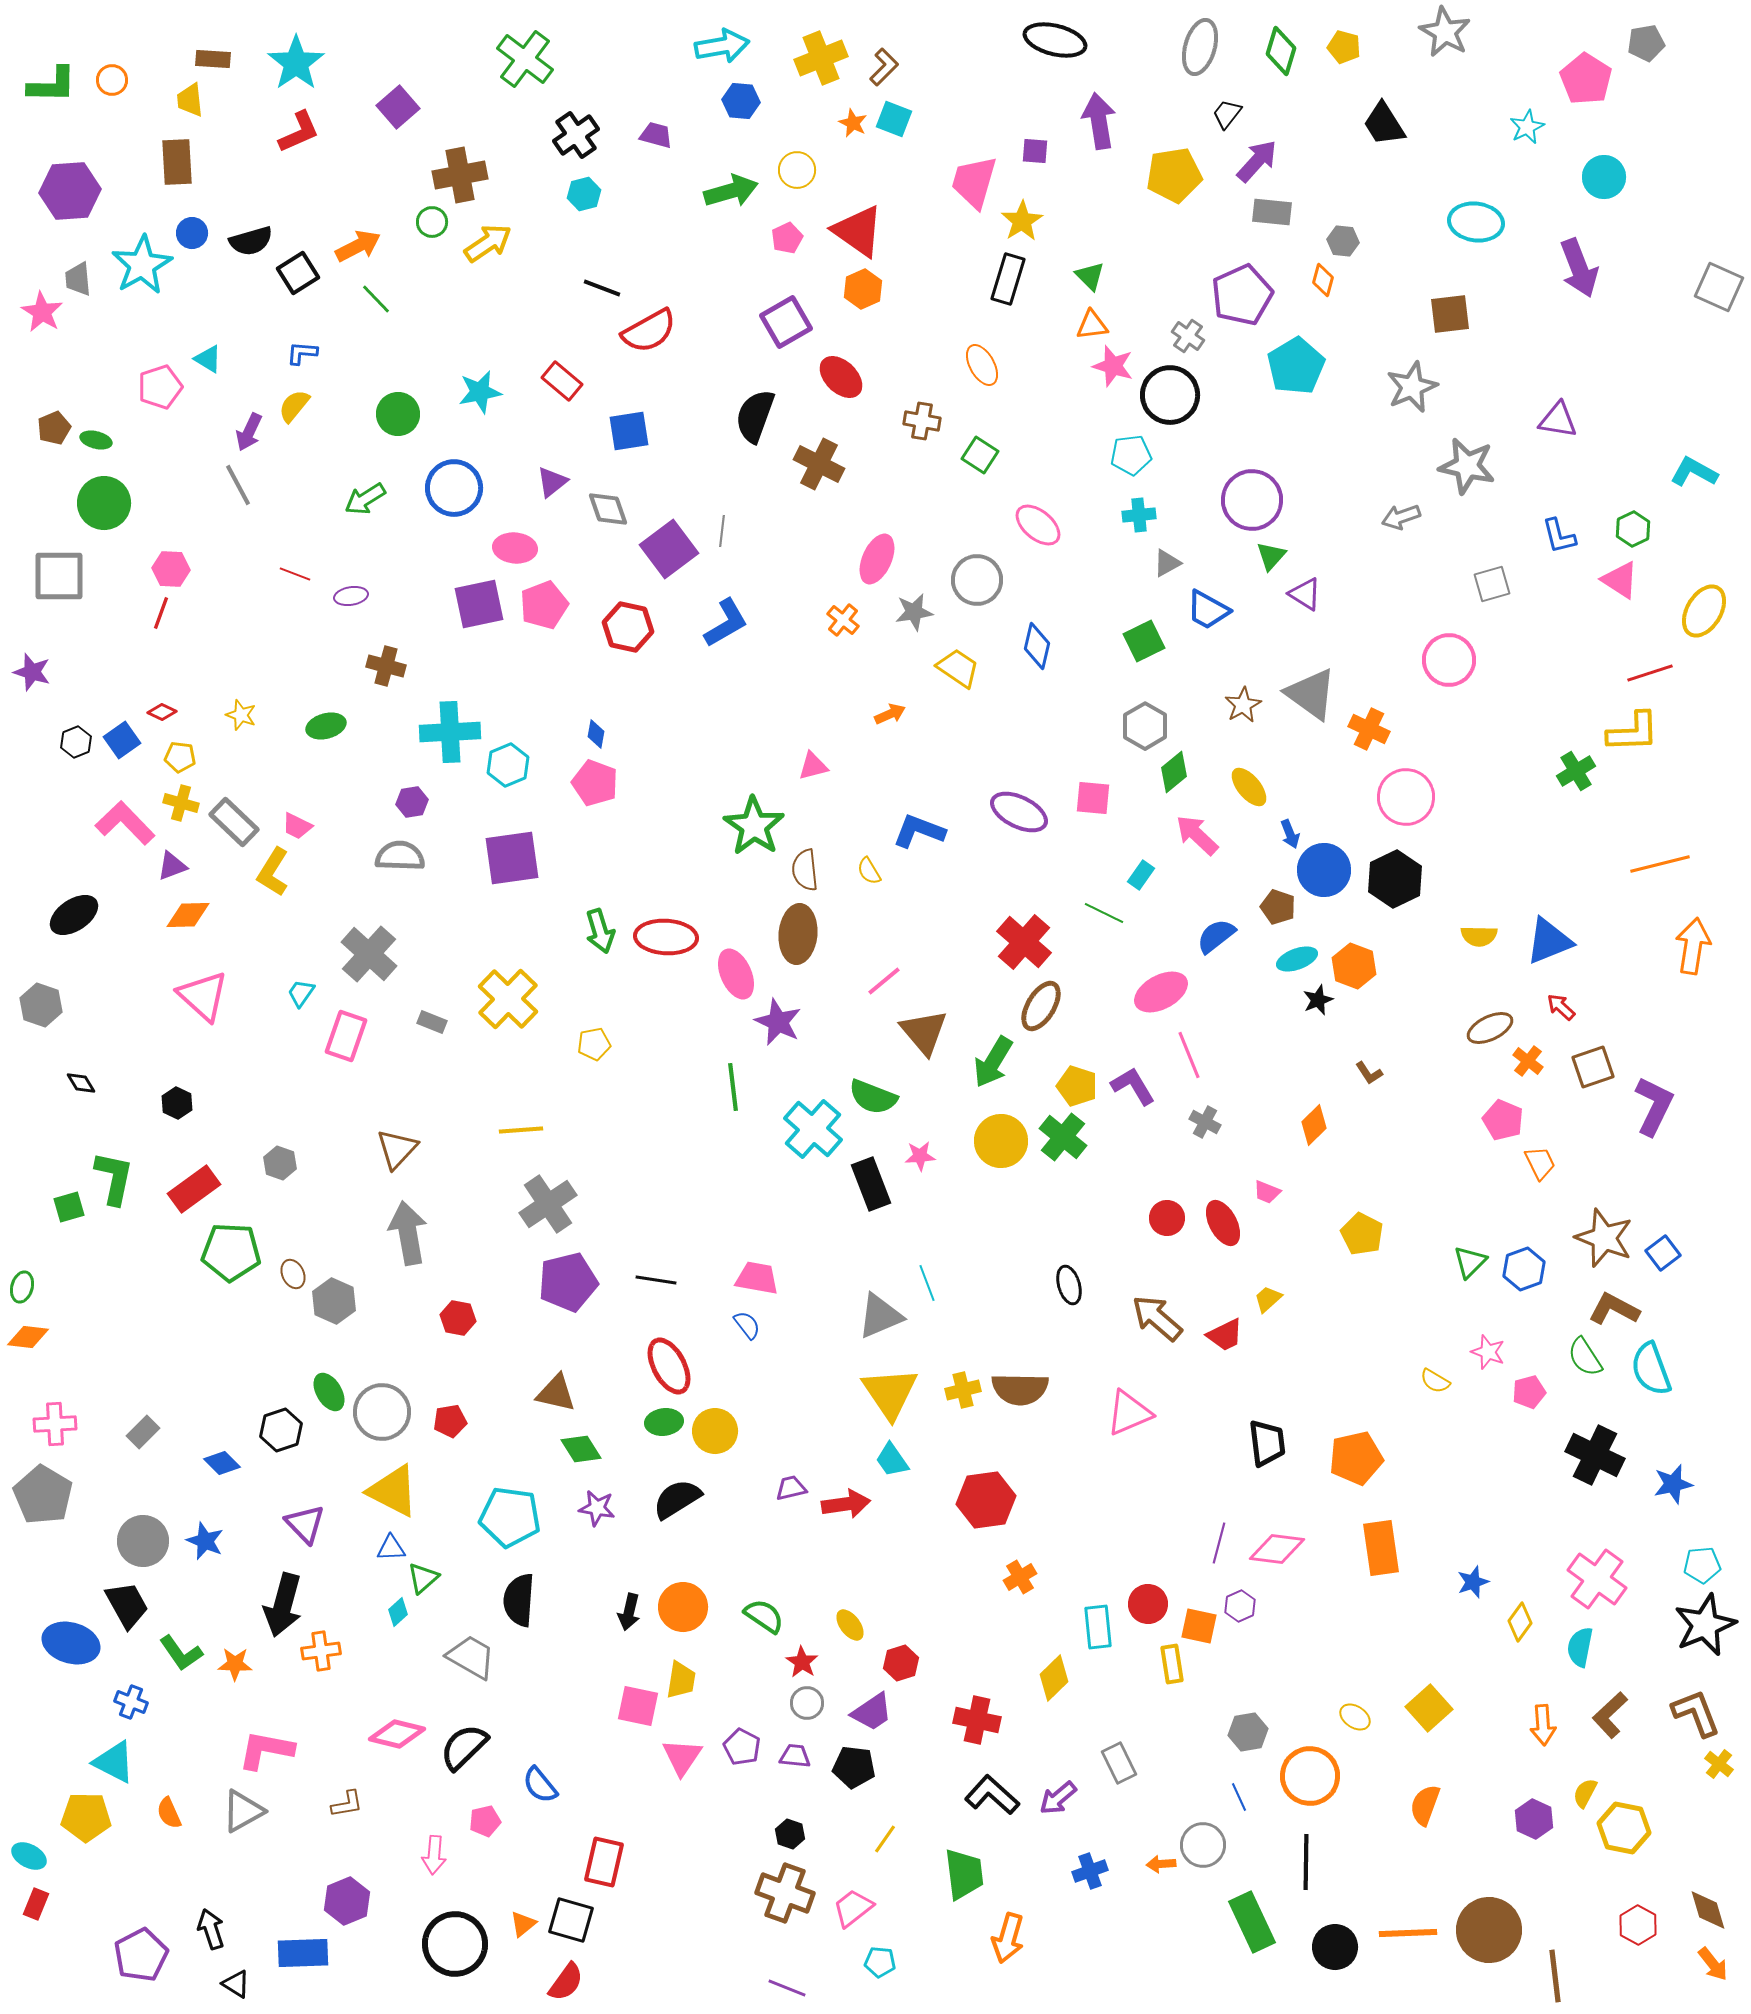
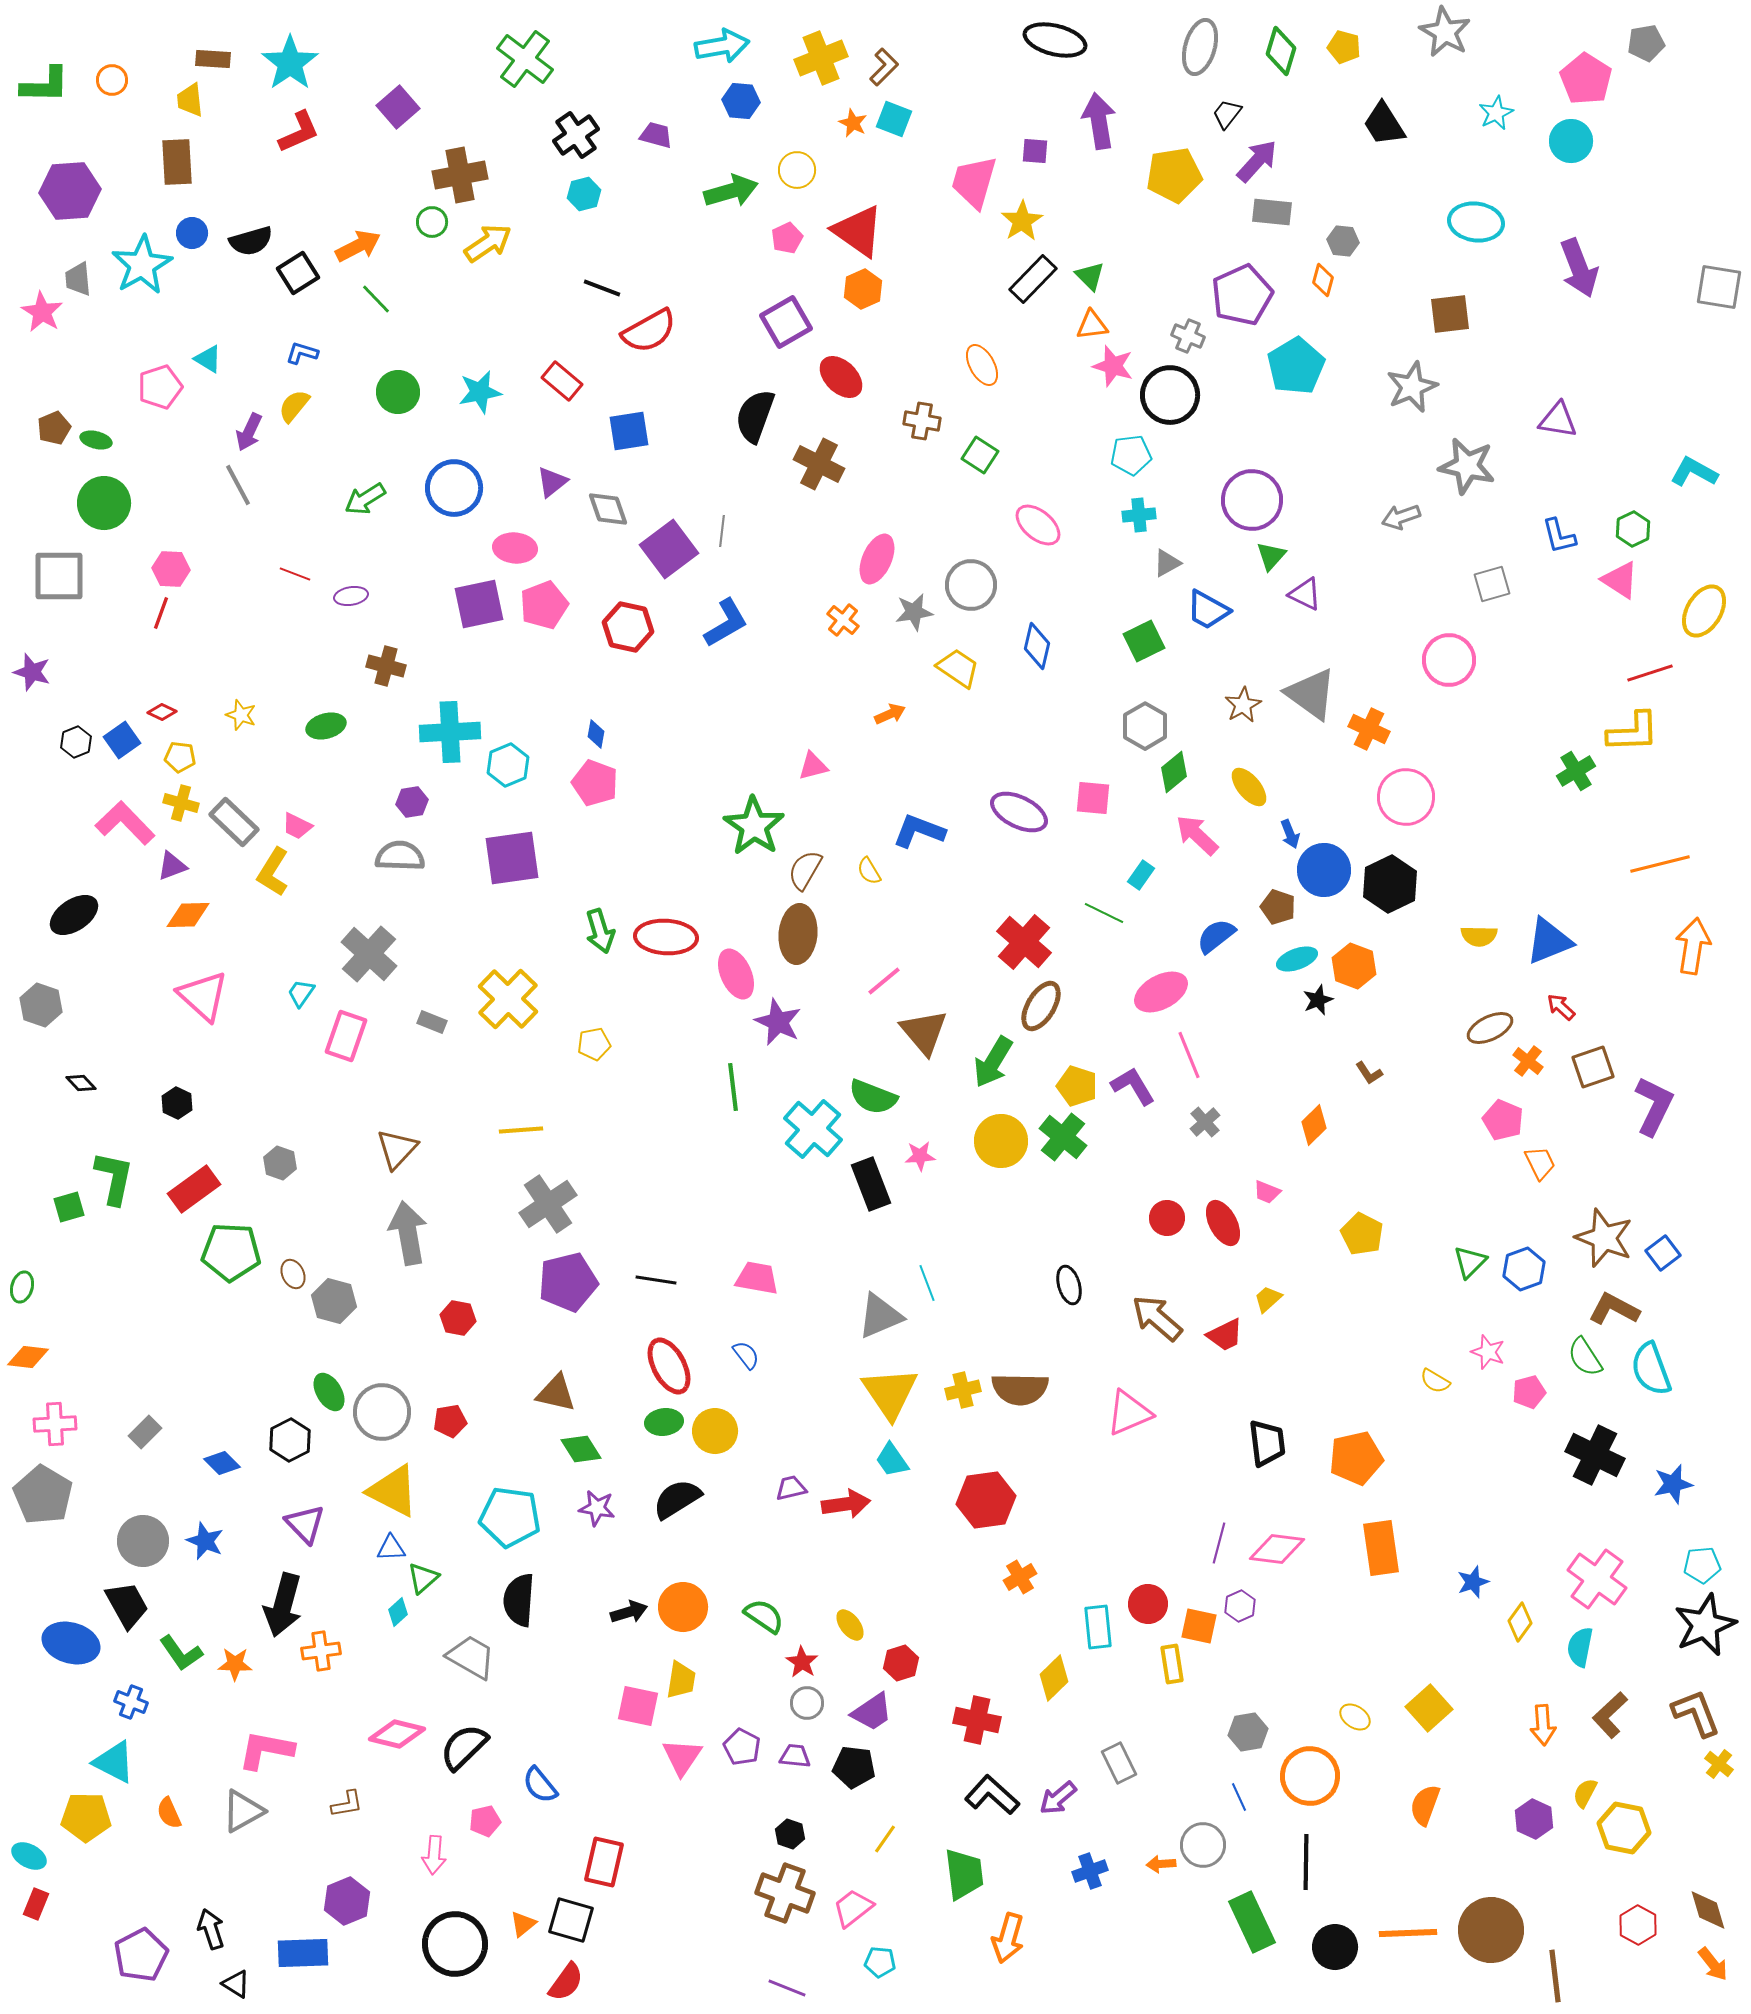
cyan star at (296, 63): moved 6 px left
green L-shape at (52, 85): moved 7 px left
cyan star at (1527, 127): moved 31 px left, 14 px up
cyan circle at (1604, 177): moved 33 px left, 36 px up
black rectangle at (1008, 279): moved 25 px right; rotated 27 degrees clockwise
gray square at (1719, 287): rotated 15 degrees counterclockwise
gray cross at (1188, 336): rotated 12 degrees counterclockwise
blue L-shape at (302, 353): rotated 12 degrees clockwise
green circle at (398, 414): moved 22 px up
gray circle at (977, 580): moved 6 px left, 5 px down
purple triangle at (1305, 594): rotated 6 degrees counterclockwise
brown semicircle at (805, 870): rotated 36 degrees clockwise
black hexagon at (1395, 879): moved 5 px left, 5 px down
black diamond at (81, 1083): rotated 12 degrees counterclockwise
gray cross at (1205, 1122): rotated 20 degrees clockwise
gray hexagon at (334, 1301): rotated 9 degrees counterclockwise
blue semicircle at (747, 1325): moved 1 px left, 30 px down
orange diamond at (28, 1337): moved 20 px down
black hexagon at (281, 1430): moved 9 px right, 10 px down; rotated 9 degrees counterclockwise
gray rectangle at (143, 1432): moved 2 px right
black arrow at (629, 1612): rotated 120 degrees counterclockwise
brown circle at (1489, 1930): moved 2 px right
